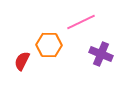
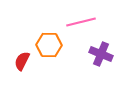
pink line: rotated 12 degrees clockwise
